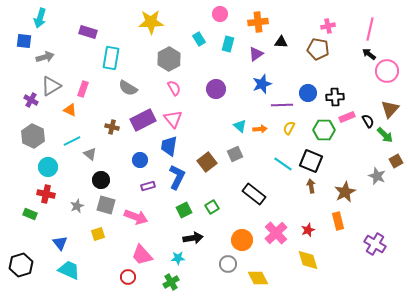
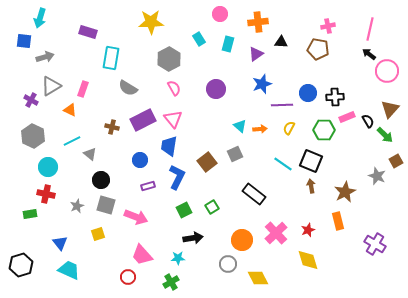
green rectangle at (30, 214): rotated 32 degrees counterclockwise
